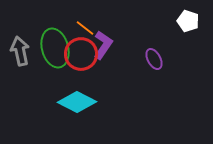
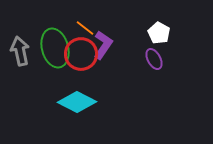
white pentagon: moved 29 px left, 12 px down; rotated 10 degrees clockwise
